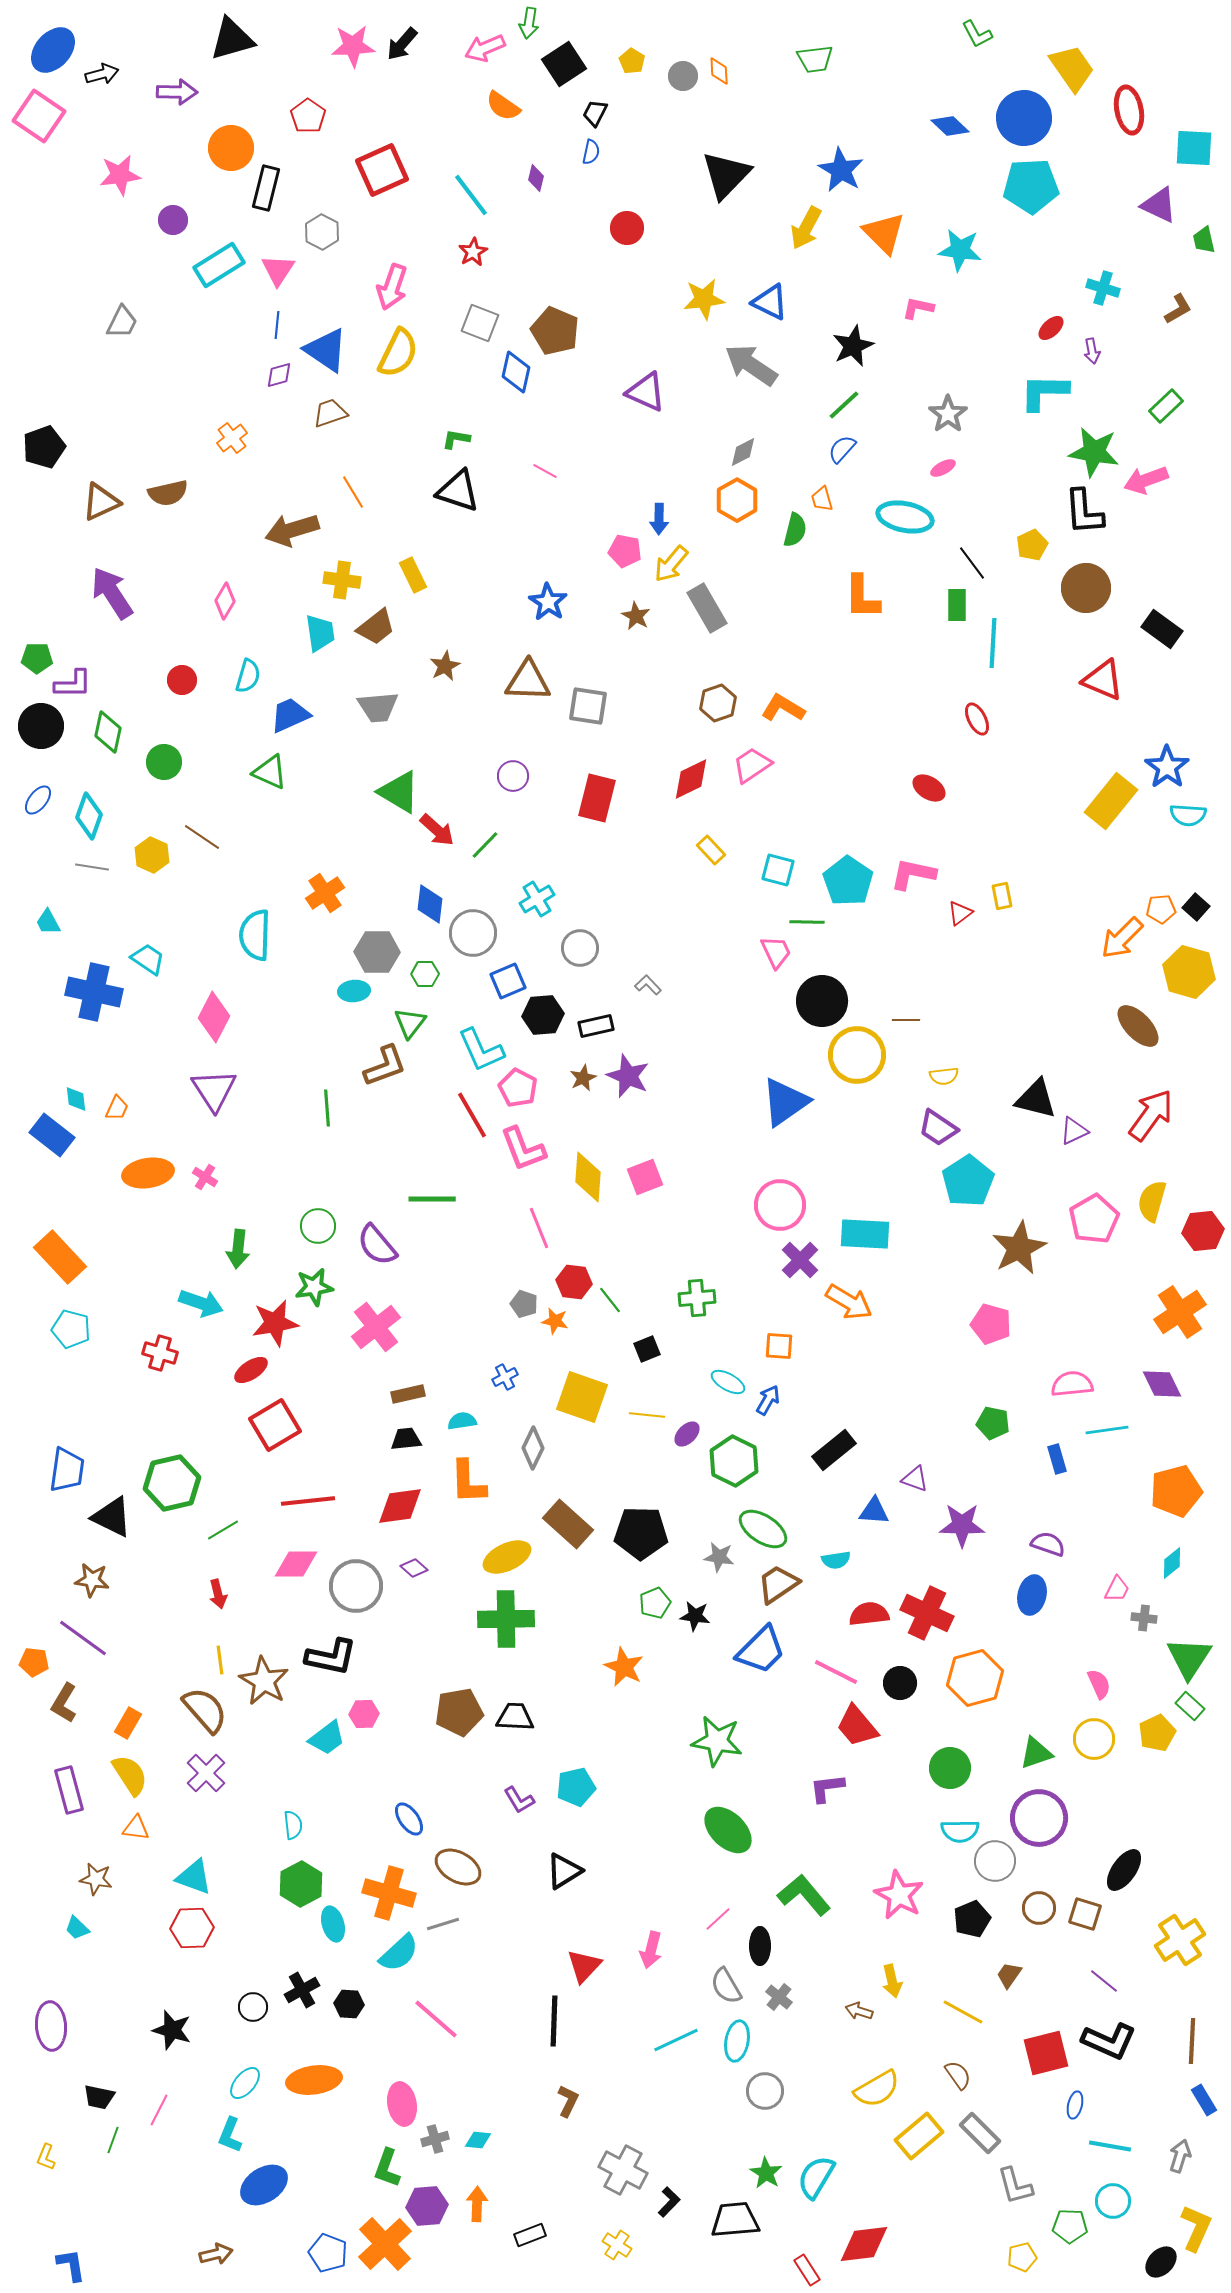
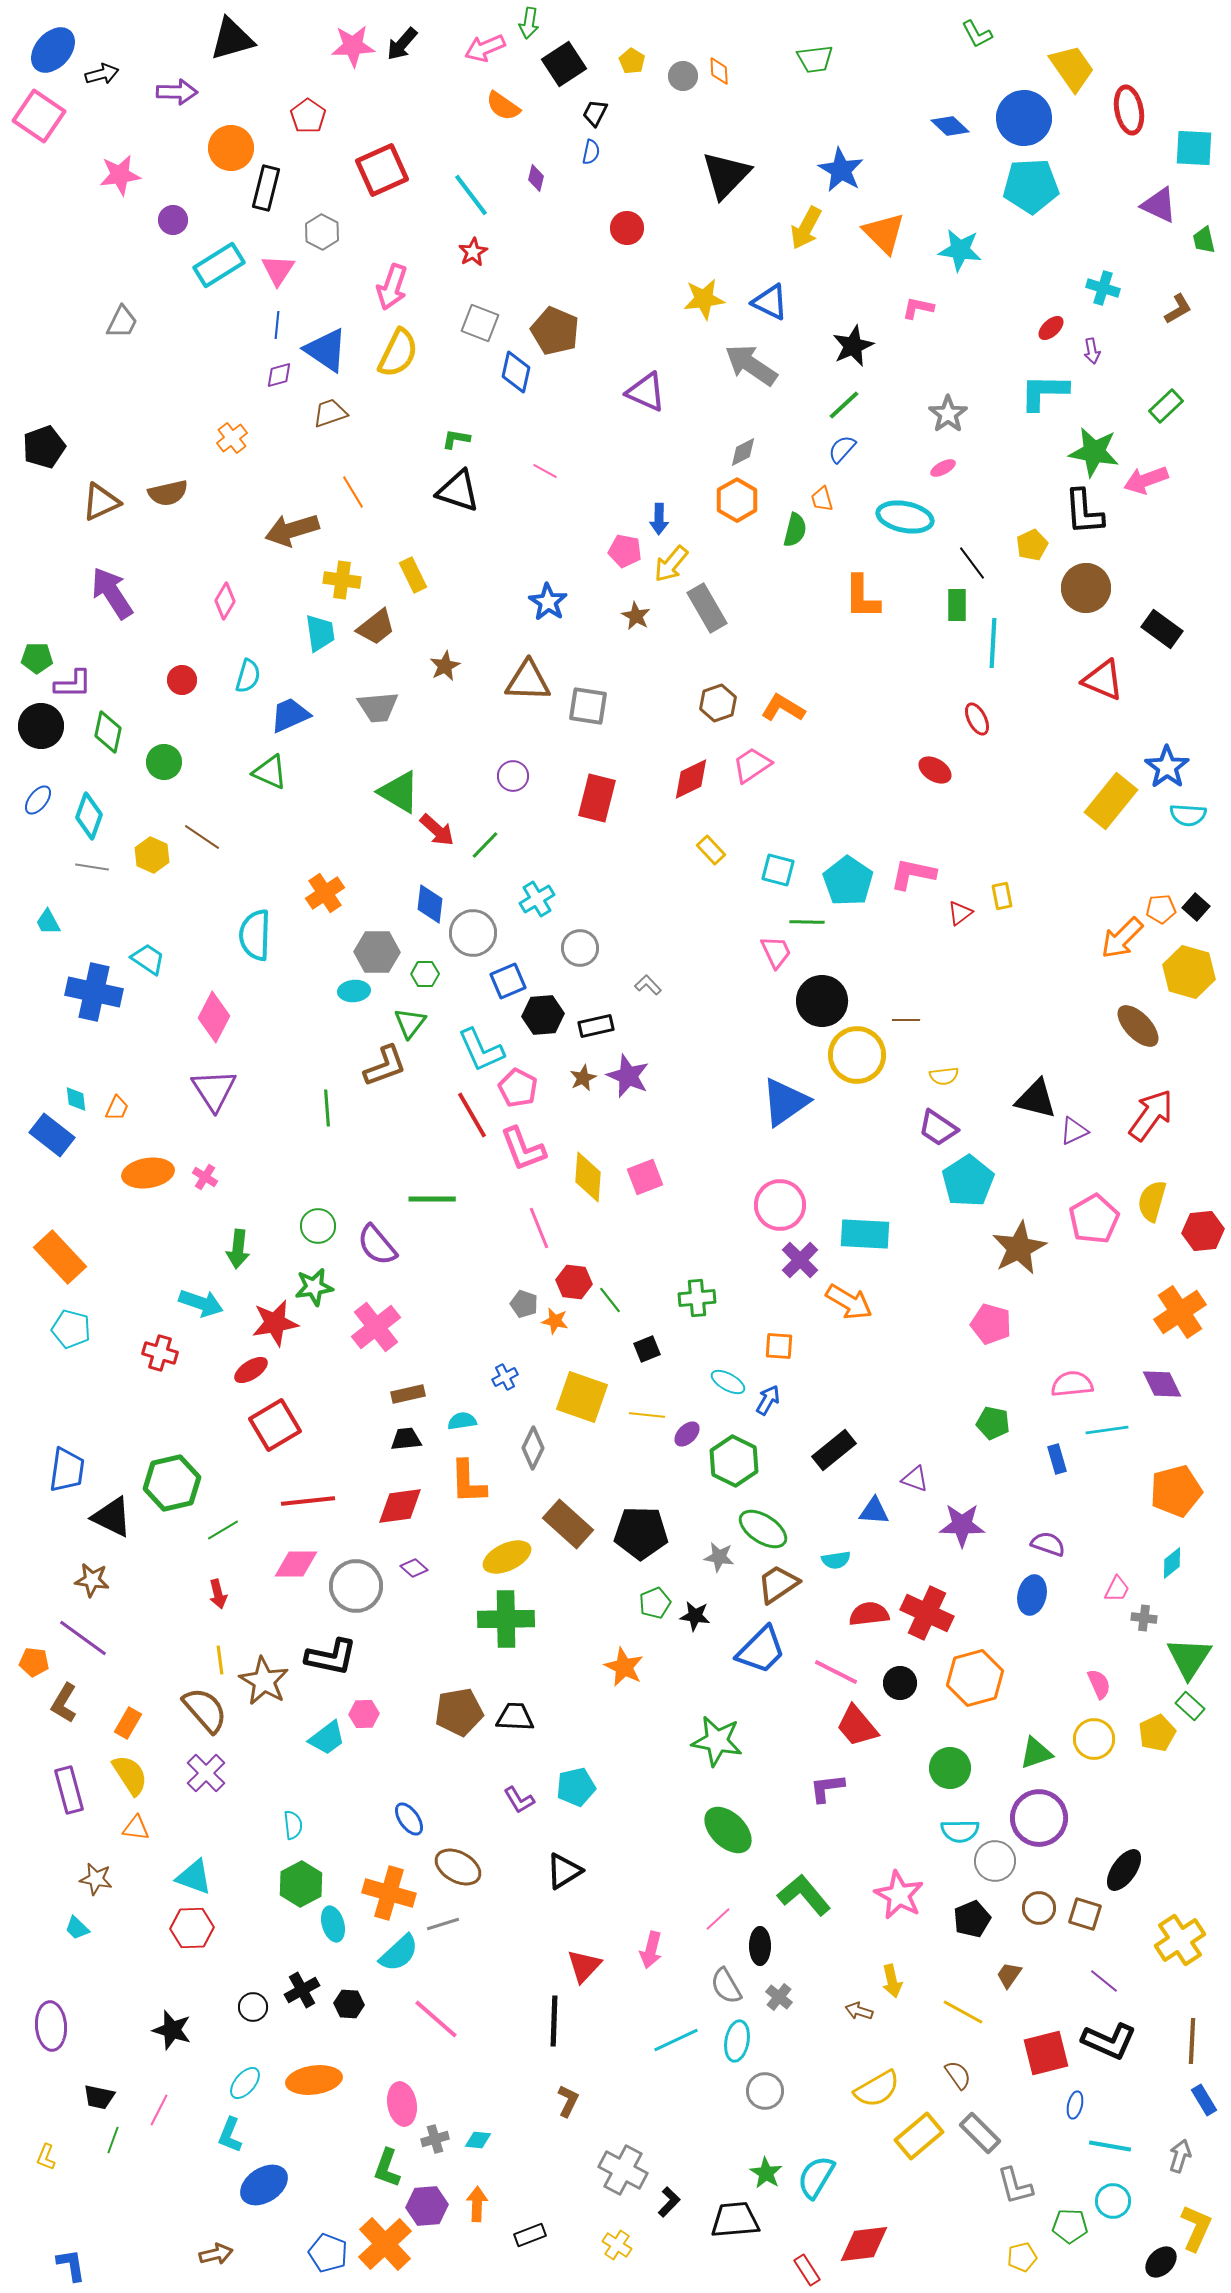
red ellipse at (929, 788): moved 6 px right, 18 px up
